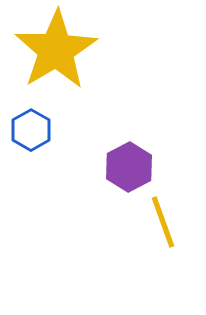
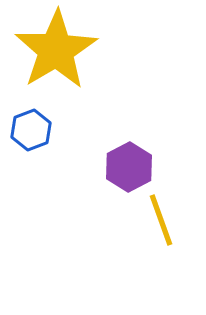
blue hexagon: rotated 9 degrees clockwise
yellow line: moved 2 px left, 2 px up
